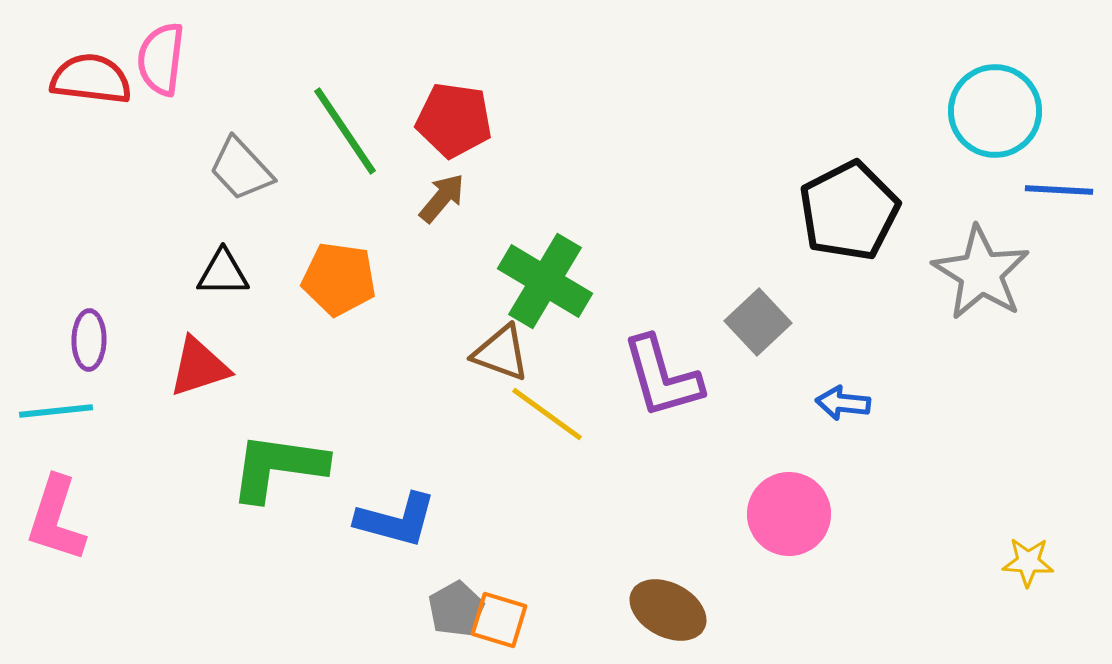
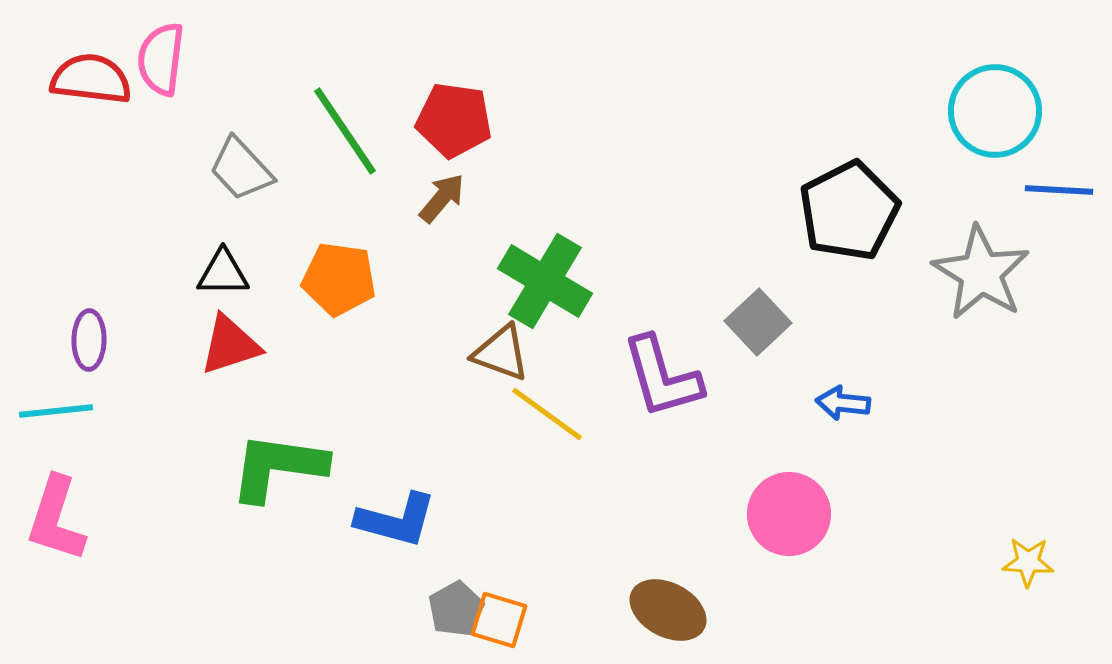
red triangle: moved 31 px right, 22 px up
